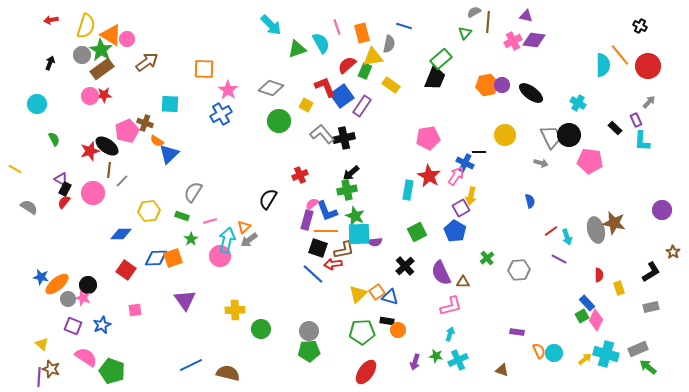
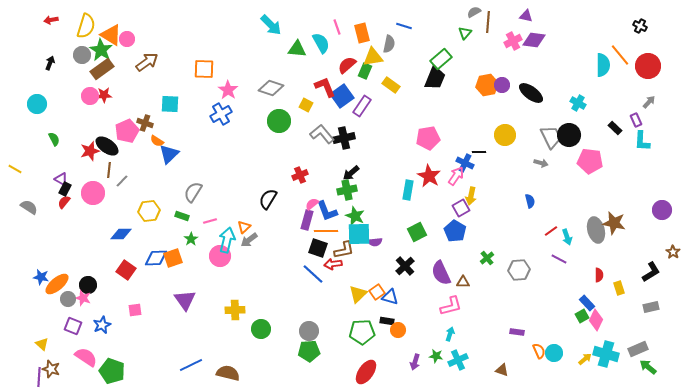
green triangle at (297, 49): rotated 24 degrees clockwise
